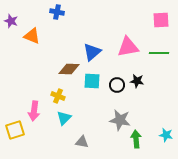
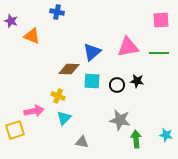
pink arrow: rotated 108 degrees counterclockwise
